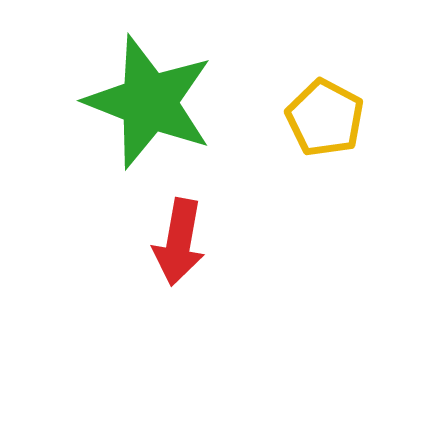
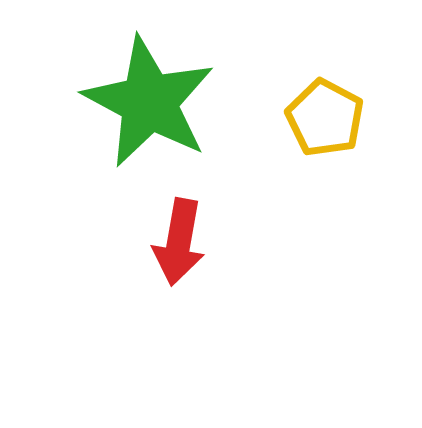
green star: rotated 7 degrees clockwise
